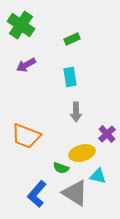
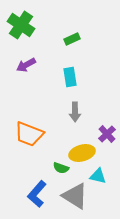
gray arrow: moved 1 px left
orange trapezoid: moved 3 px right, 2 px up
gray triangle: moved 3 px down
